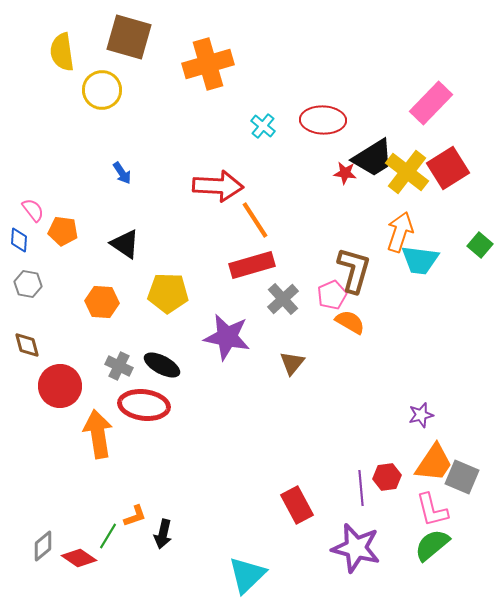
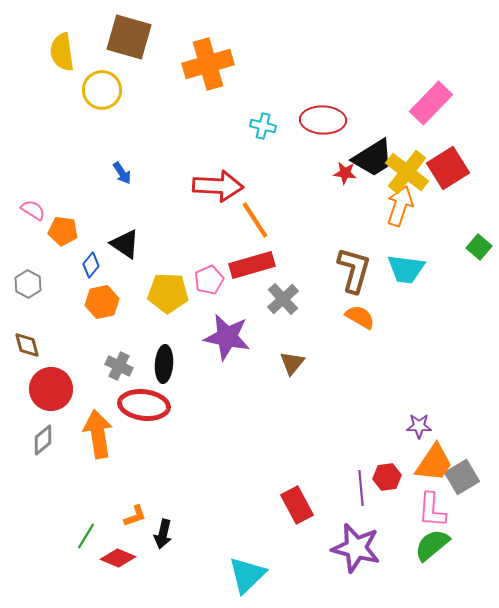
cyan cross at (263, 126): rotated 25 degrees counterclockwise
pink semicircle at (33, 210): rotated 20 degrees counterclockwise
orange arrow at (400, 232): moved 26 px up
blue diamond at (19, 240): moved 72 px right, 25 px down; rotated 35 degrees clockwise
green square at (480, 245): moved 1 px left, 2 px down
cyan trapezoid at (420, 260): moved 14 px left, 9 px down
gray hexagon at (28, 284): rotated 16 degrees clockwise
pink pentagon at (332, 295): moved 123 px left, 15 px up
orange hexagon at (102, 302): rotated 16 degrees counterclockwise
orange semicircle at (350, 322): moved 10 px right, 5 px up
black ellipse at (162, 365): moved 2 px right, 1 px up; rotated 66 degrees clockwise
red circle at (60, 386): moved 9 px left, 3 px down
purple star at (421, 415): moved 2 px left, 11 px down; rotated 15 degrees clockwise
gray square at (462, 477): rotated 36 degrees clockwise
pink L-shape at (432, 510): rotated 18 degrees clockwise
green line at (108, 536): moved 22 px left
gray diamond at (43, 546): moved 106 px up
red diamond at (79, 558): moved 39 px right; rotated 12 degrees counterclockwise
